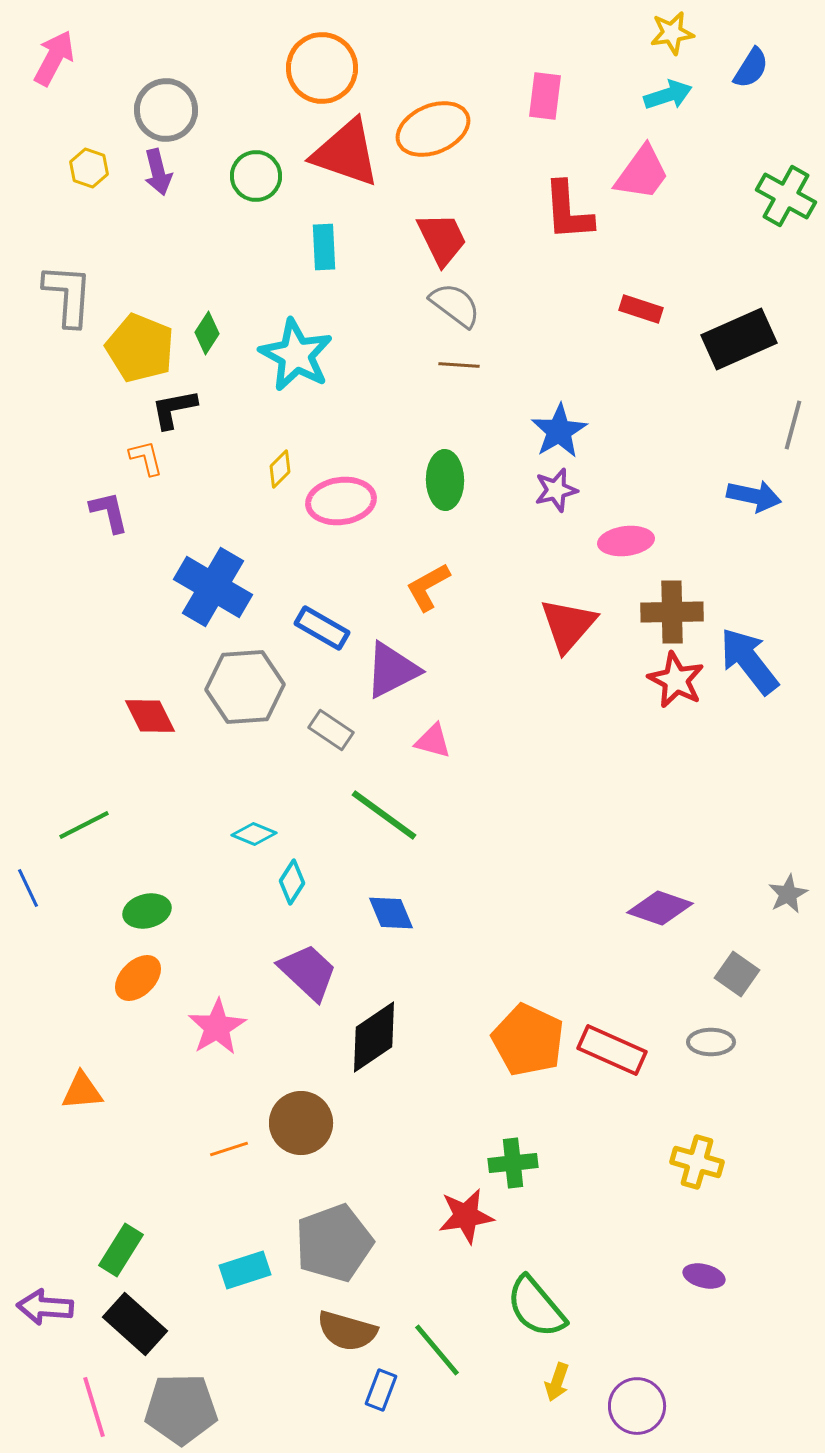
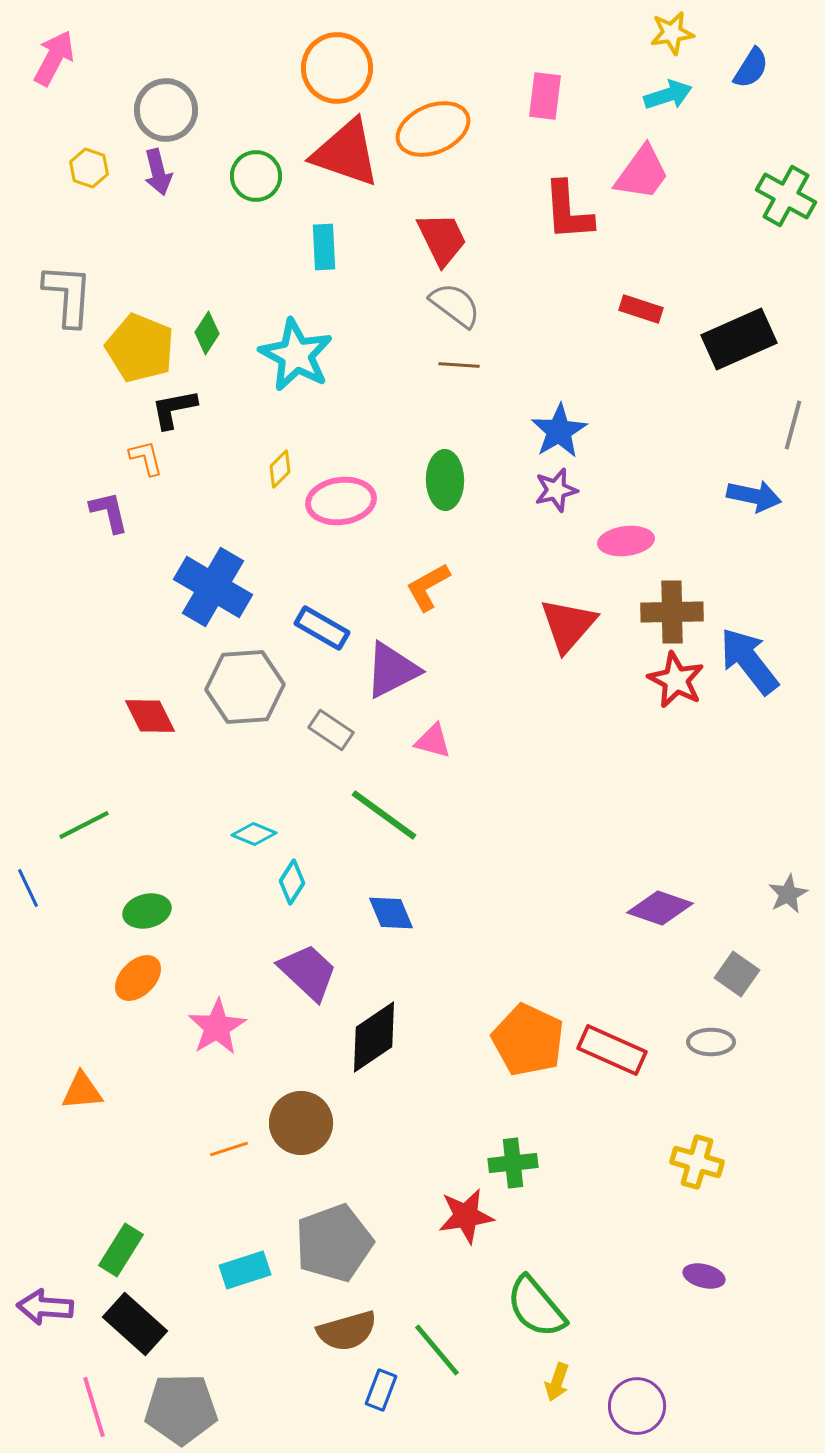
orange circle at (322, 68): moved 15 px right
brown semicircle at (347, 1331): rotated 32 degrees counterclockwise
